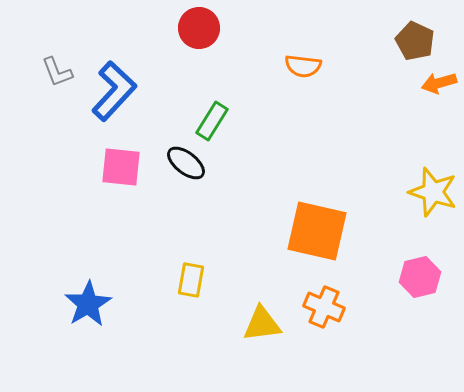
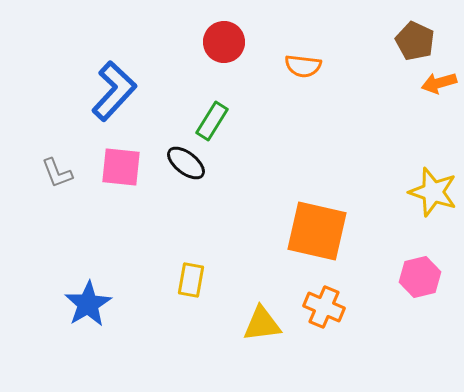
red circle: moved 25 px right, 14 px down
gray L-shape: moved 101 px down
